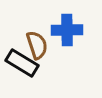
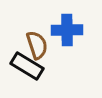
black rectangle: moved 5 px right, 3 px down
